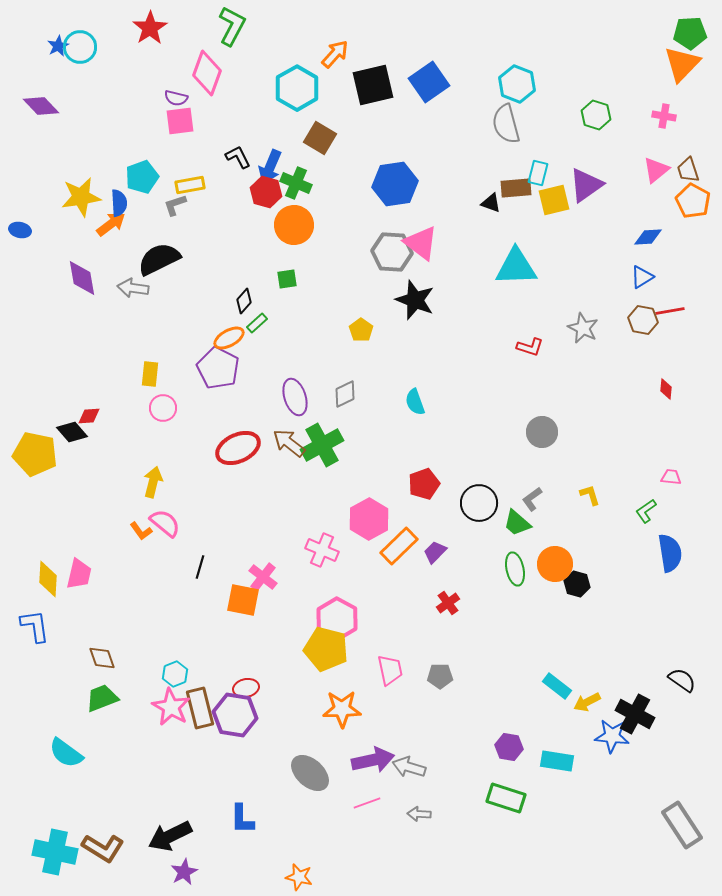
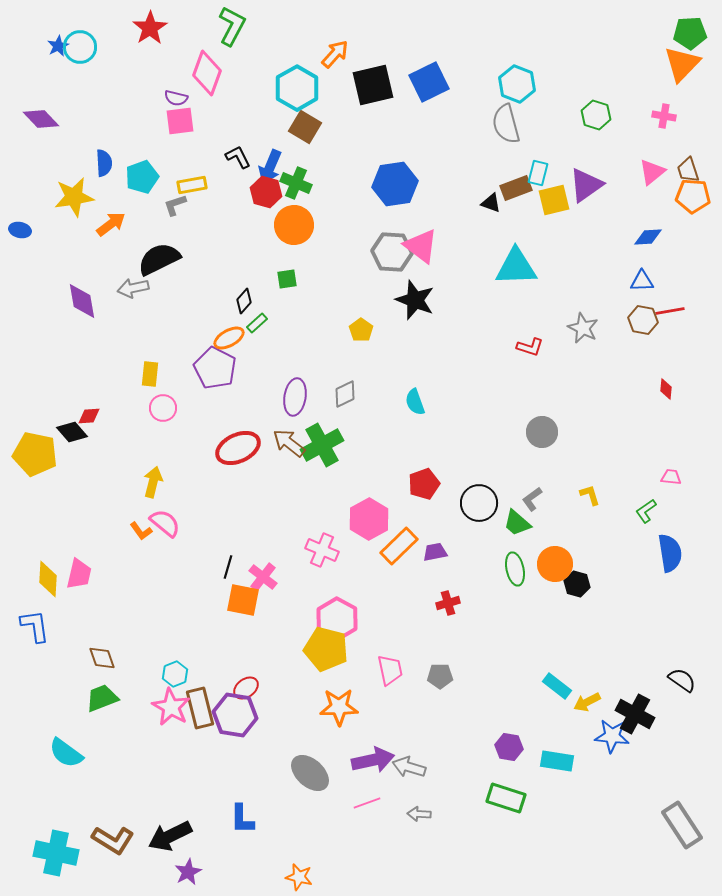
blue square at (429, 82): rotated 9 degrees clockwise
purple diamond at (41, 106): moved 13 px down
brown square at (320, 138): moved 15 px left, 11 px up
pink triangle at (656, 170): moved 4 px left, 2 px down
yellow rectangle at (190, 185): moved 2 px right
brown rectangle at (516, 188): rotated 16 degrees counterclockwise
yellow star at (81, 197): moved 7 px left
orange pentagon at (693, 201): moved 5 px up; rotated 24 degrees counterclockwise
blue semicircle at (119, 203): moved 15 px left, 40 px up
pink triangle at (421, 243): moved 3 px down
blue triangle at (642, 277): moved 4 px down; rotated 30 degrees clockwise
purple diamond at (82, 278): moved 23 px down
gray arrow at (133, 288): rotated 20 degrees counterclockwise
purple pentagon at (218, 368): moved 3 px left
purple ellipse at (295, 397): rotated 27 degrees clockwise
purple trapezoid at (435, 552): rotated 35 degrees clockwise
black line at (200, 567): moved 28 px right
red cross at (448, 603): rotated 20 degrees clockwise
red ellipse at (246, 688): rotated 25 degrees counterclockwise
orange star at (342, 709): moved 3 px left, 2 px up
brown L-shape at (103, 848): moved 10 px right, 8 px up
cyan cross at (55, 852): moved 1 px right, 1 px down
purple star at (184, 872): moved 4 px right
